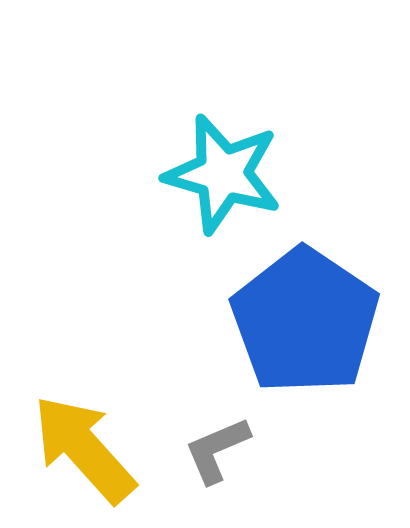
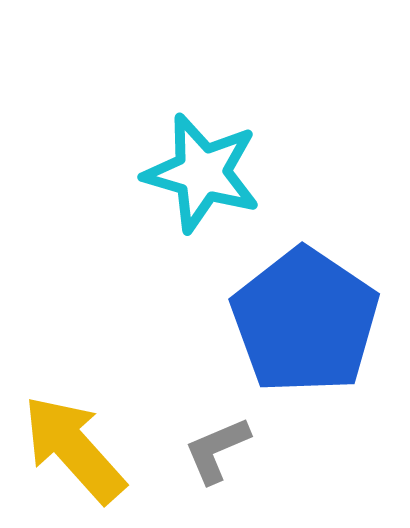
cyan star: moved 21 px left, 1 px up
yellow arrow: moved 10 px left
